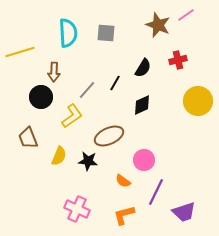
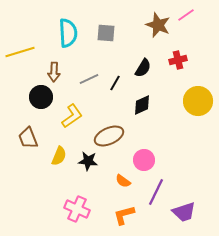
gray line: moved 2 px right, 11 px up; rotated 24 degrees clockwise
